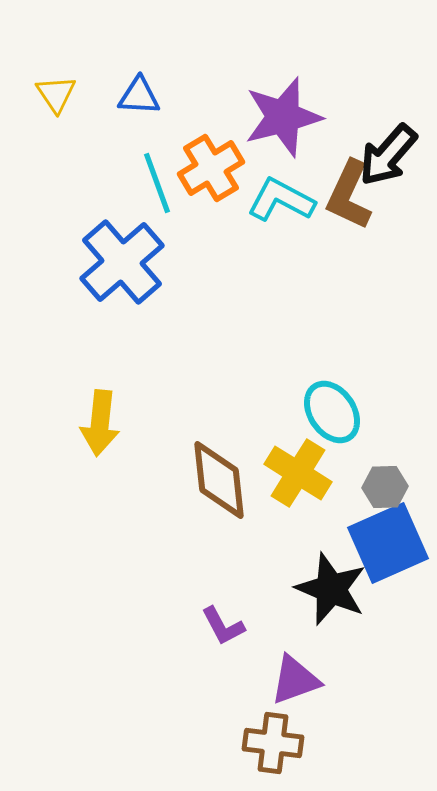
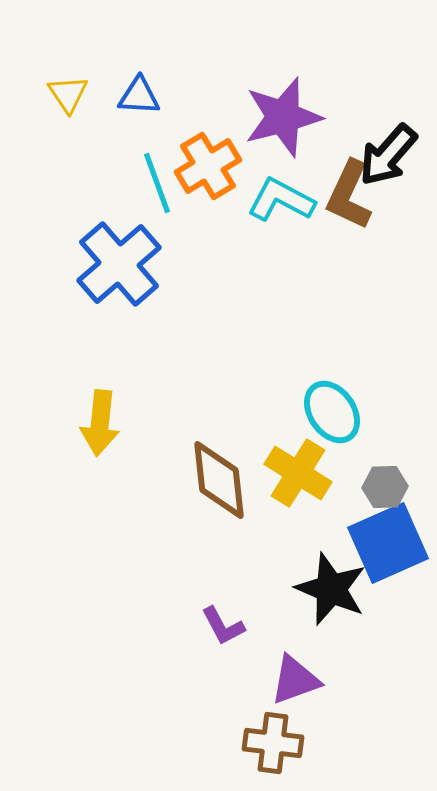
yellow triangle: moved 12 px right
orange cross: moved 3 px left, 2 px up
blue cross: moved 3 px left, 2 px down
